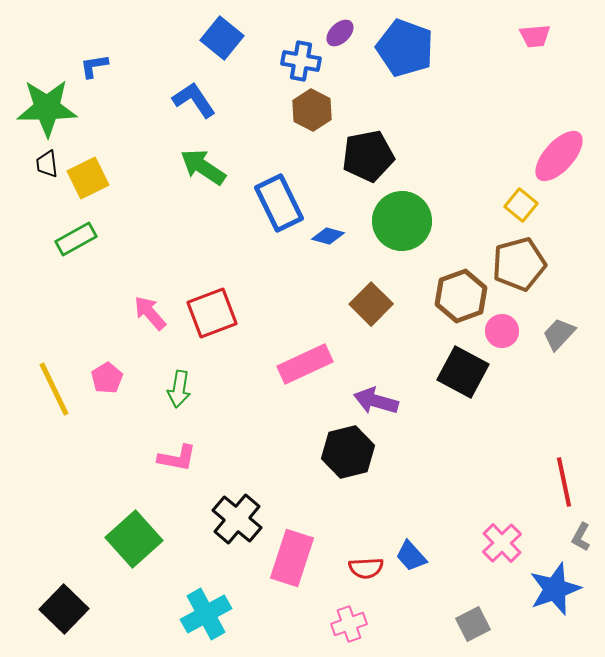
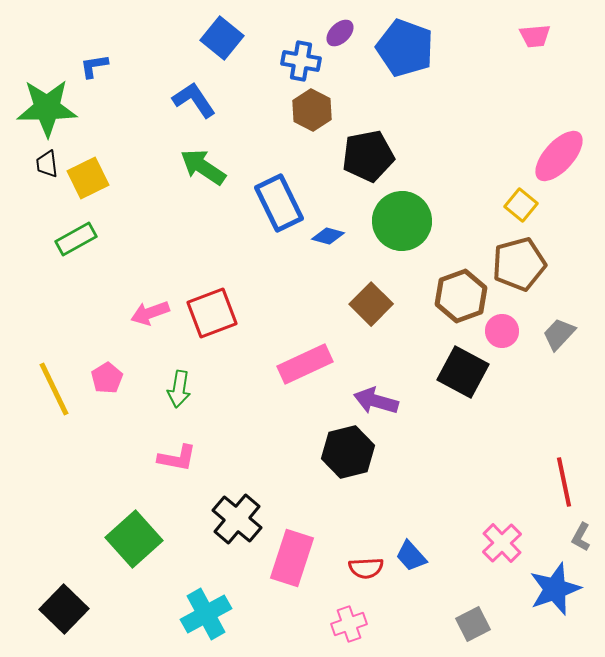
pink arrow at (150, 313): rotated 69 degrees counterclockwise
